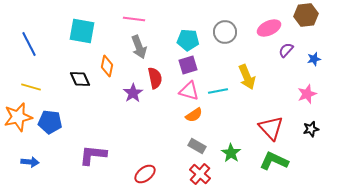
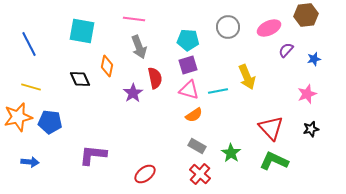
gray circle: moved 3 px right, 5 px up
pink triangle: moved 1 px up
